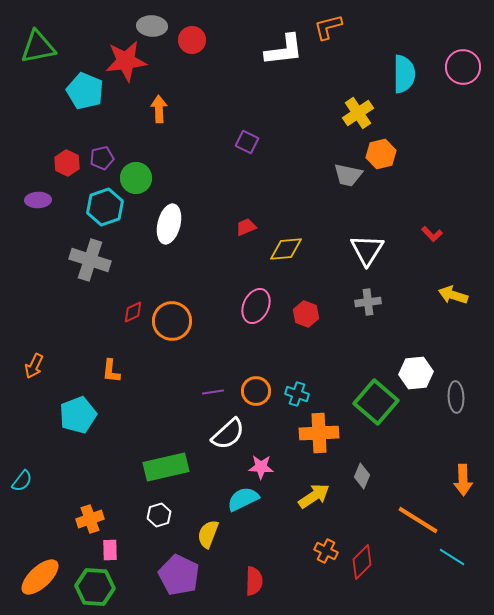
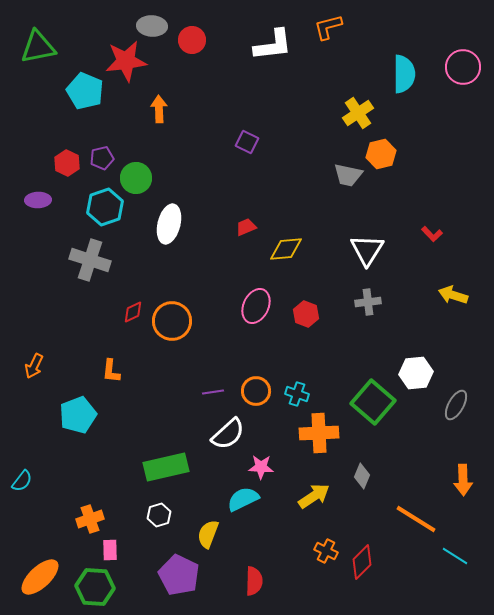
white L-shape at (284, 50): moved 11 px left, 5 px up
gray ellipse at (456, 397): moved 8 px down; rotated 32 degrees clockwise
green square at (376, 402): moved 3 px left
orange line at (418, 520): moved 2 px left, 1 px up
cyan line at (452, 557): moved 3 px right, 1 px up
